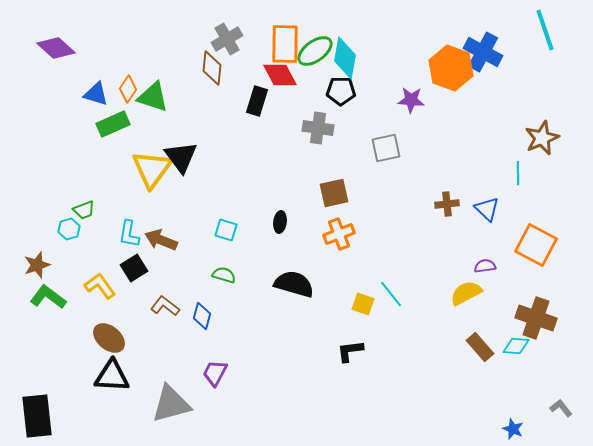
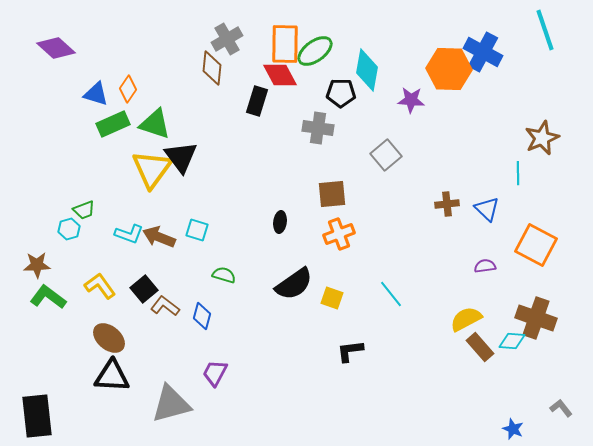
cyan diamond at (345, 58): moved 22 px right, 12 px down
orange hexagon at (451, 68): moved 2 px left, 1 px down; rotated 18 degrees counterclockwise
black pentagon at (341, 91): moved 2 px down
green triangle at (153, 97): moved 2 px right, 27 px down
gray square at (386, 148): moved 7 px down; rotated 28 degrees counterclockwise
brown square at (334, 193): moved 2 px left, 1 px down; rotated 8 degrees clockwise
cyan square at (226, 230): moved 29 px left
cyan L-shape at (129, 234): rotated 80 degrees counterclockwise
brown arrow at (161, 240): moved 2 px left, 3 px up
brown star at (37, 265): rotated 16 degrees clockwise
black square at (134, 268): moved 10 px right, 21 px down; rotated 8 degrees counterclockwise
black semicircle at (294, 284): rotated 129 degrees clockwise
yellow semicircle at (466, 293): moved 26 px down
yellow square at (363, 304): moved 31 px left, 6 px up
cyan diamond at (516, 346): moved 4 px left, 5 px up
